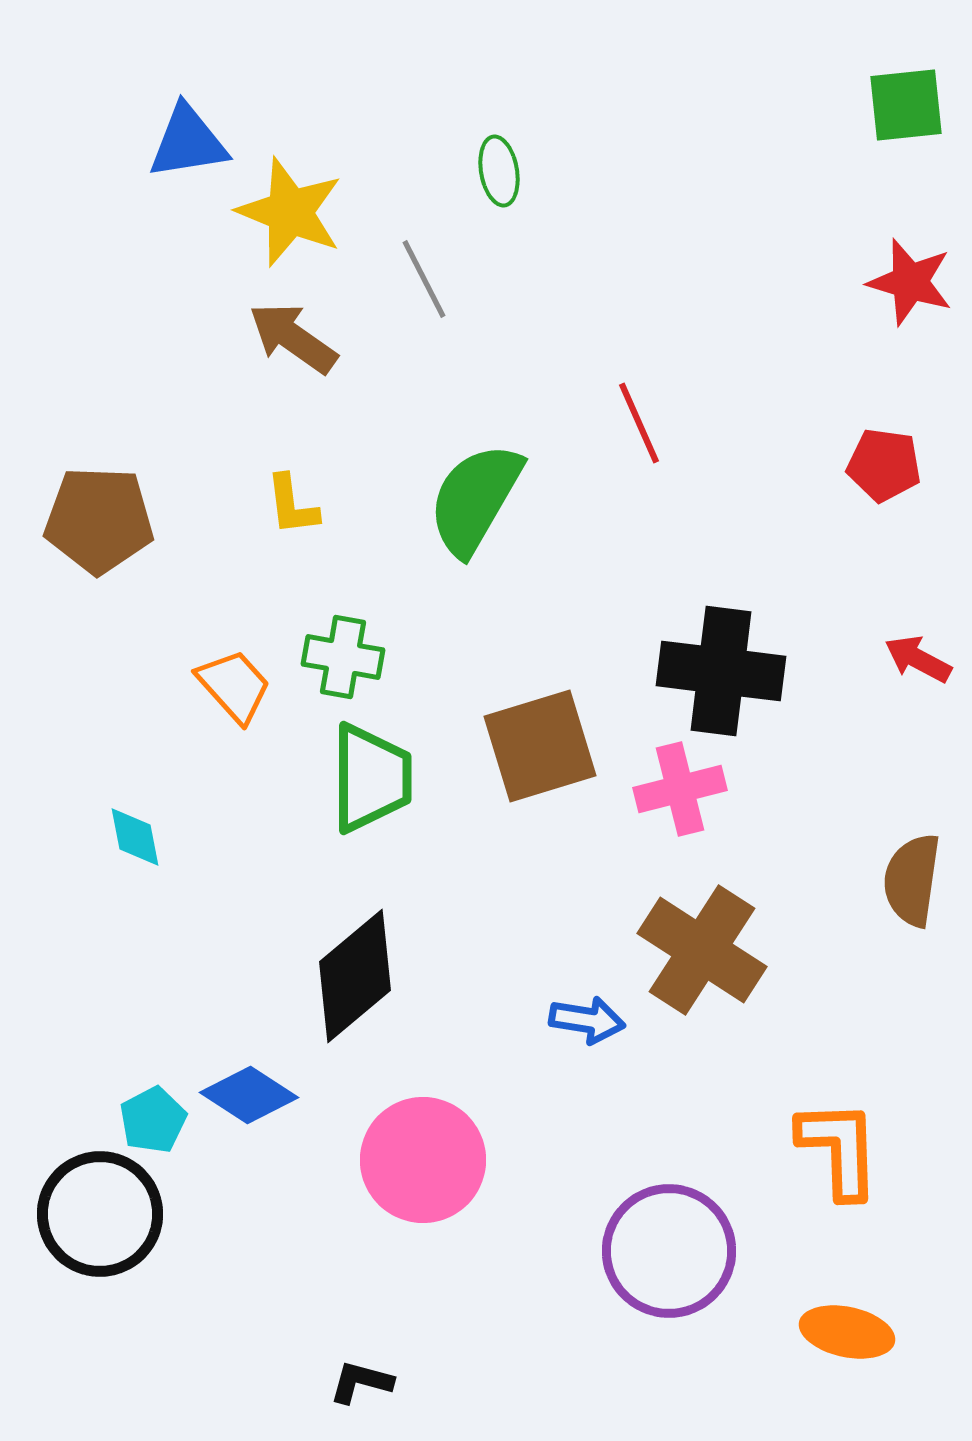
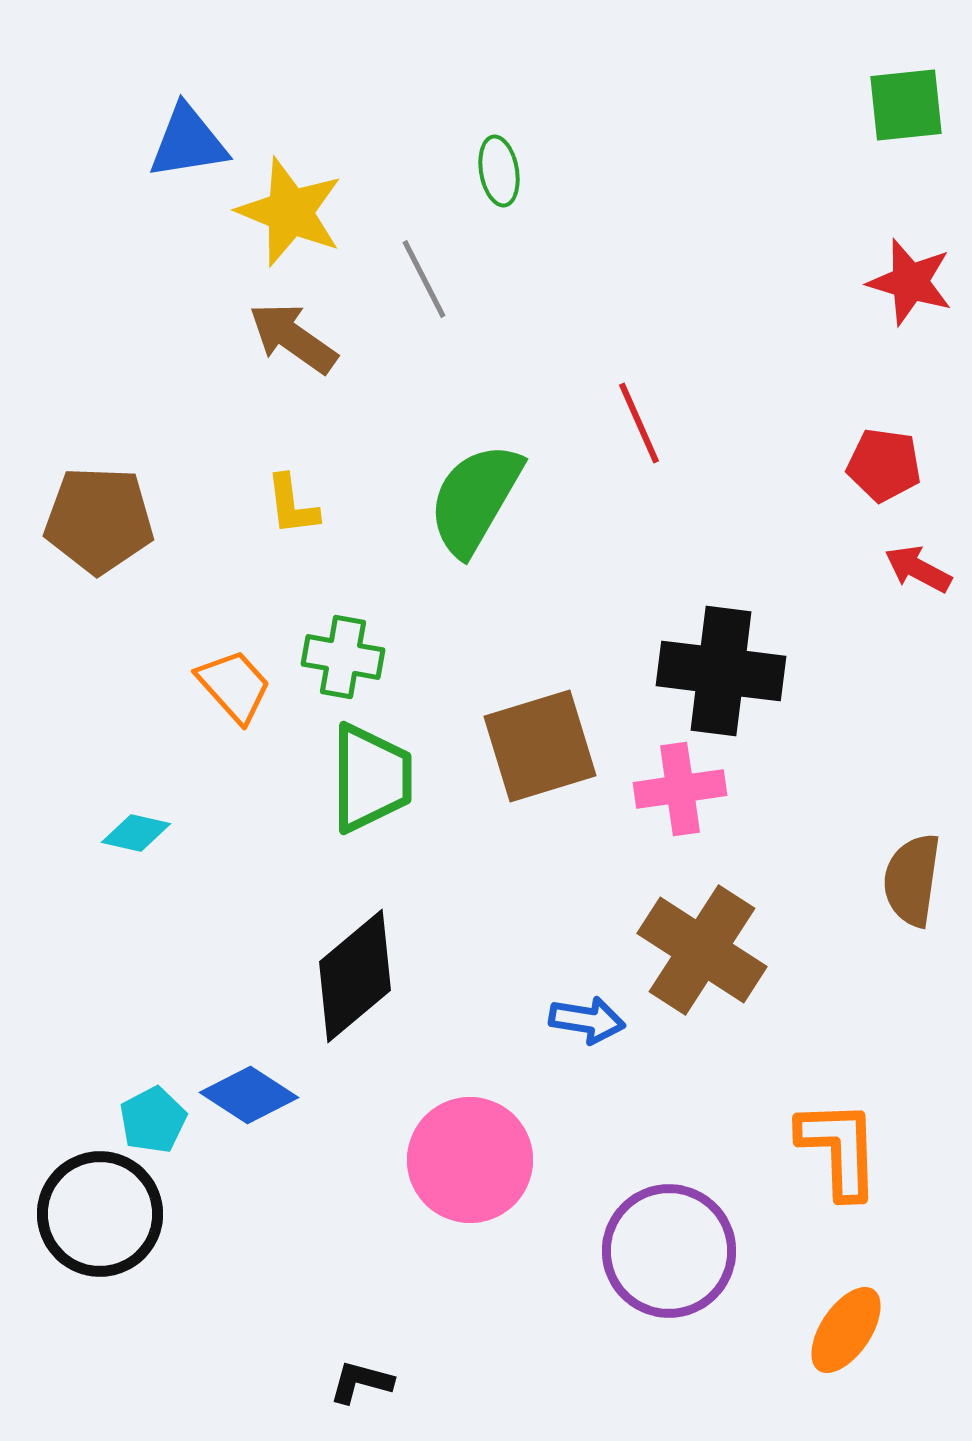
red arrow: moved 90 px up
pink cross: rotated 6 degrees clockwise
cyan diamond: moved 1 px right, 4 px up; rotated 66 degrees counterclockwise
pink circle: moved 47 px right
orange ellipse: moved 1 px left, 2 px up; rotated 68 degrees counterclockwise
